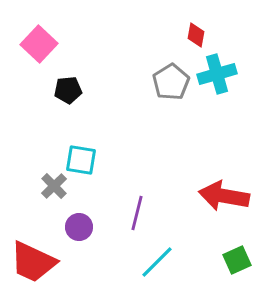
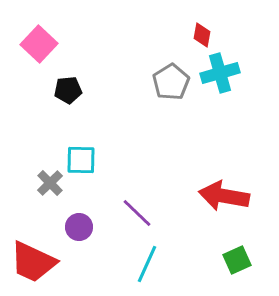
red diamond: moved 6 px right
cyan cross: moved 3 px right, 1 px up
cyan square: rotated 8 degrees counterclockwise
gray cross: moved 4 px left, 3 px up
purple line: rotated 60 degrees counterclockwise
cyan line: moved 10 px left, 2 px down; rotated 21 degrees counterclockwise
